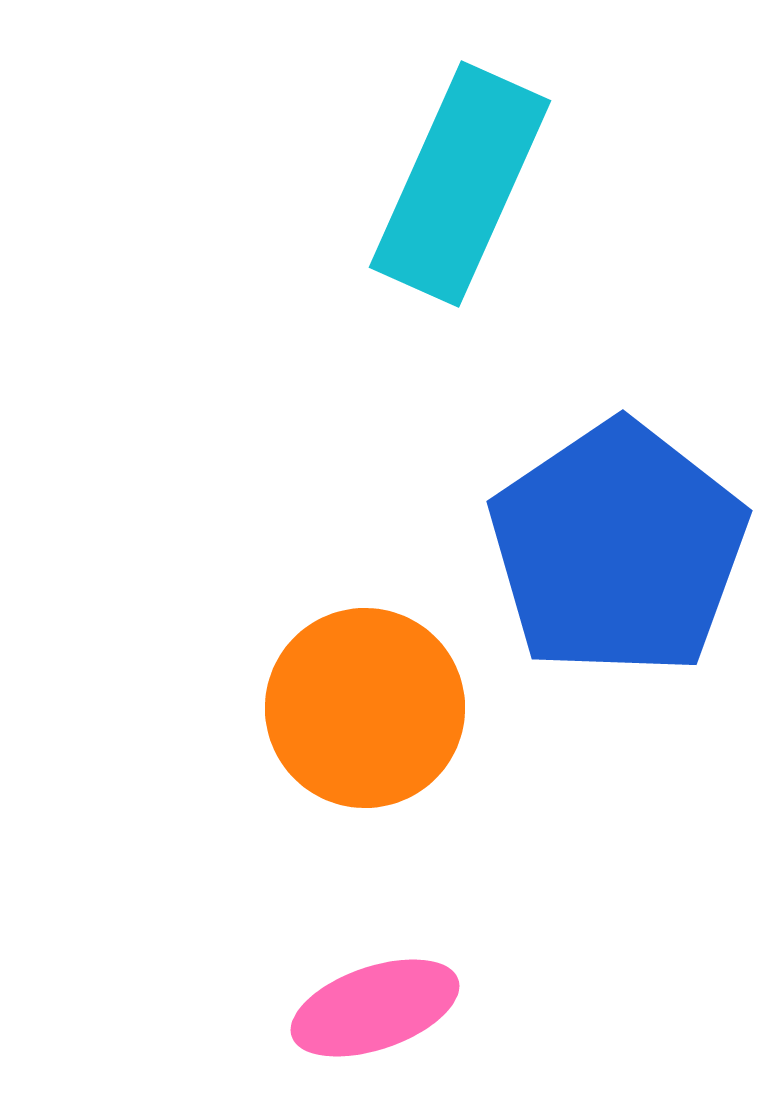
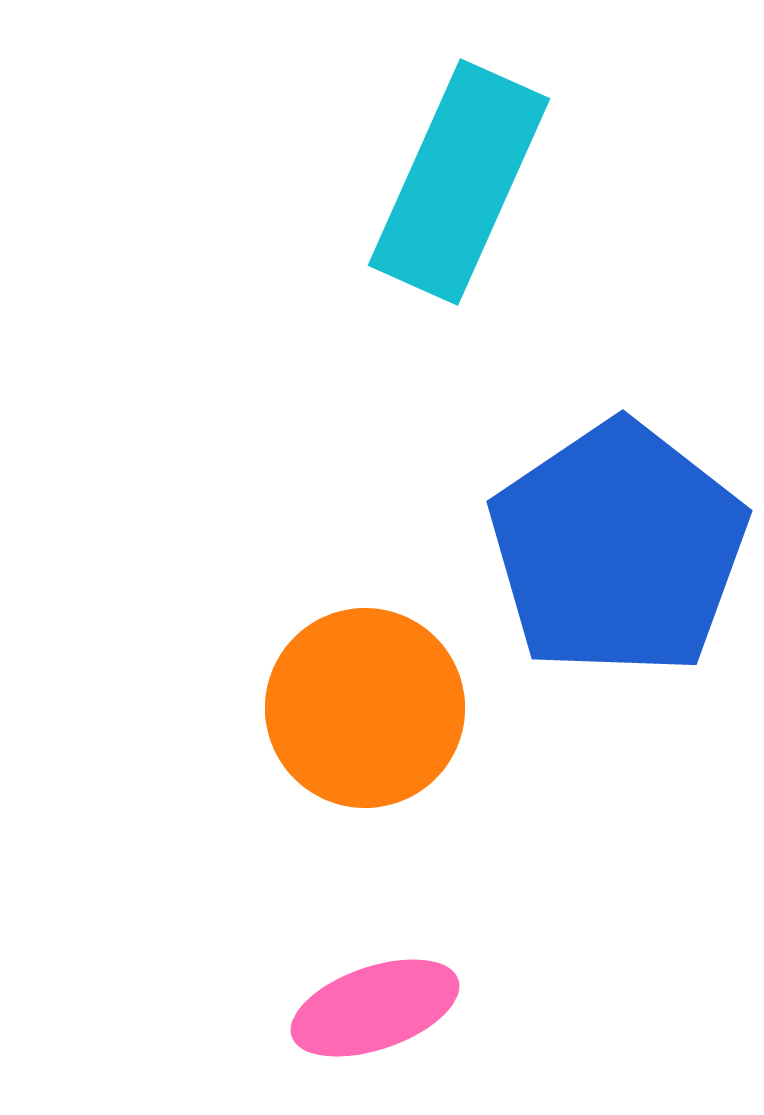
cyan rectangle: moved 1 px left, 2 px up
